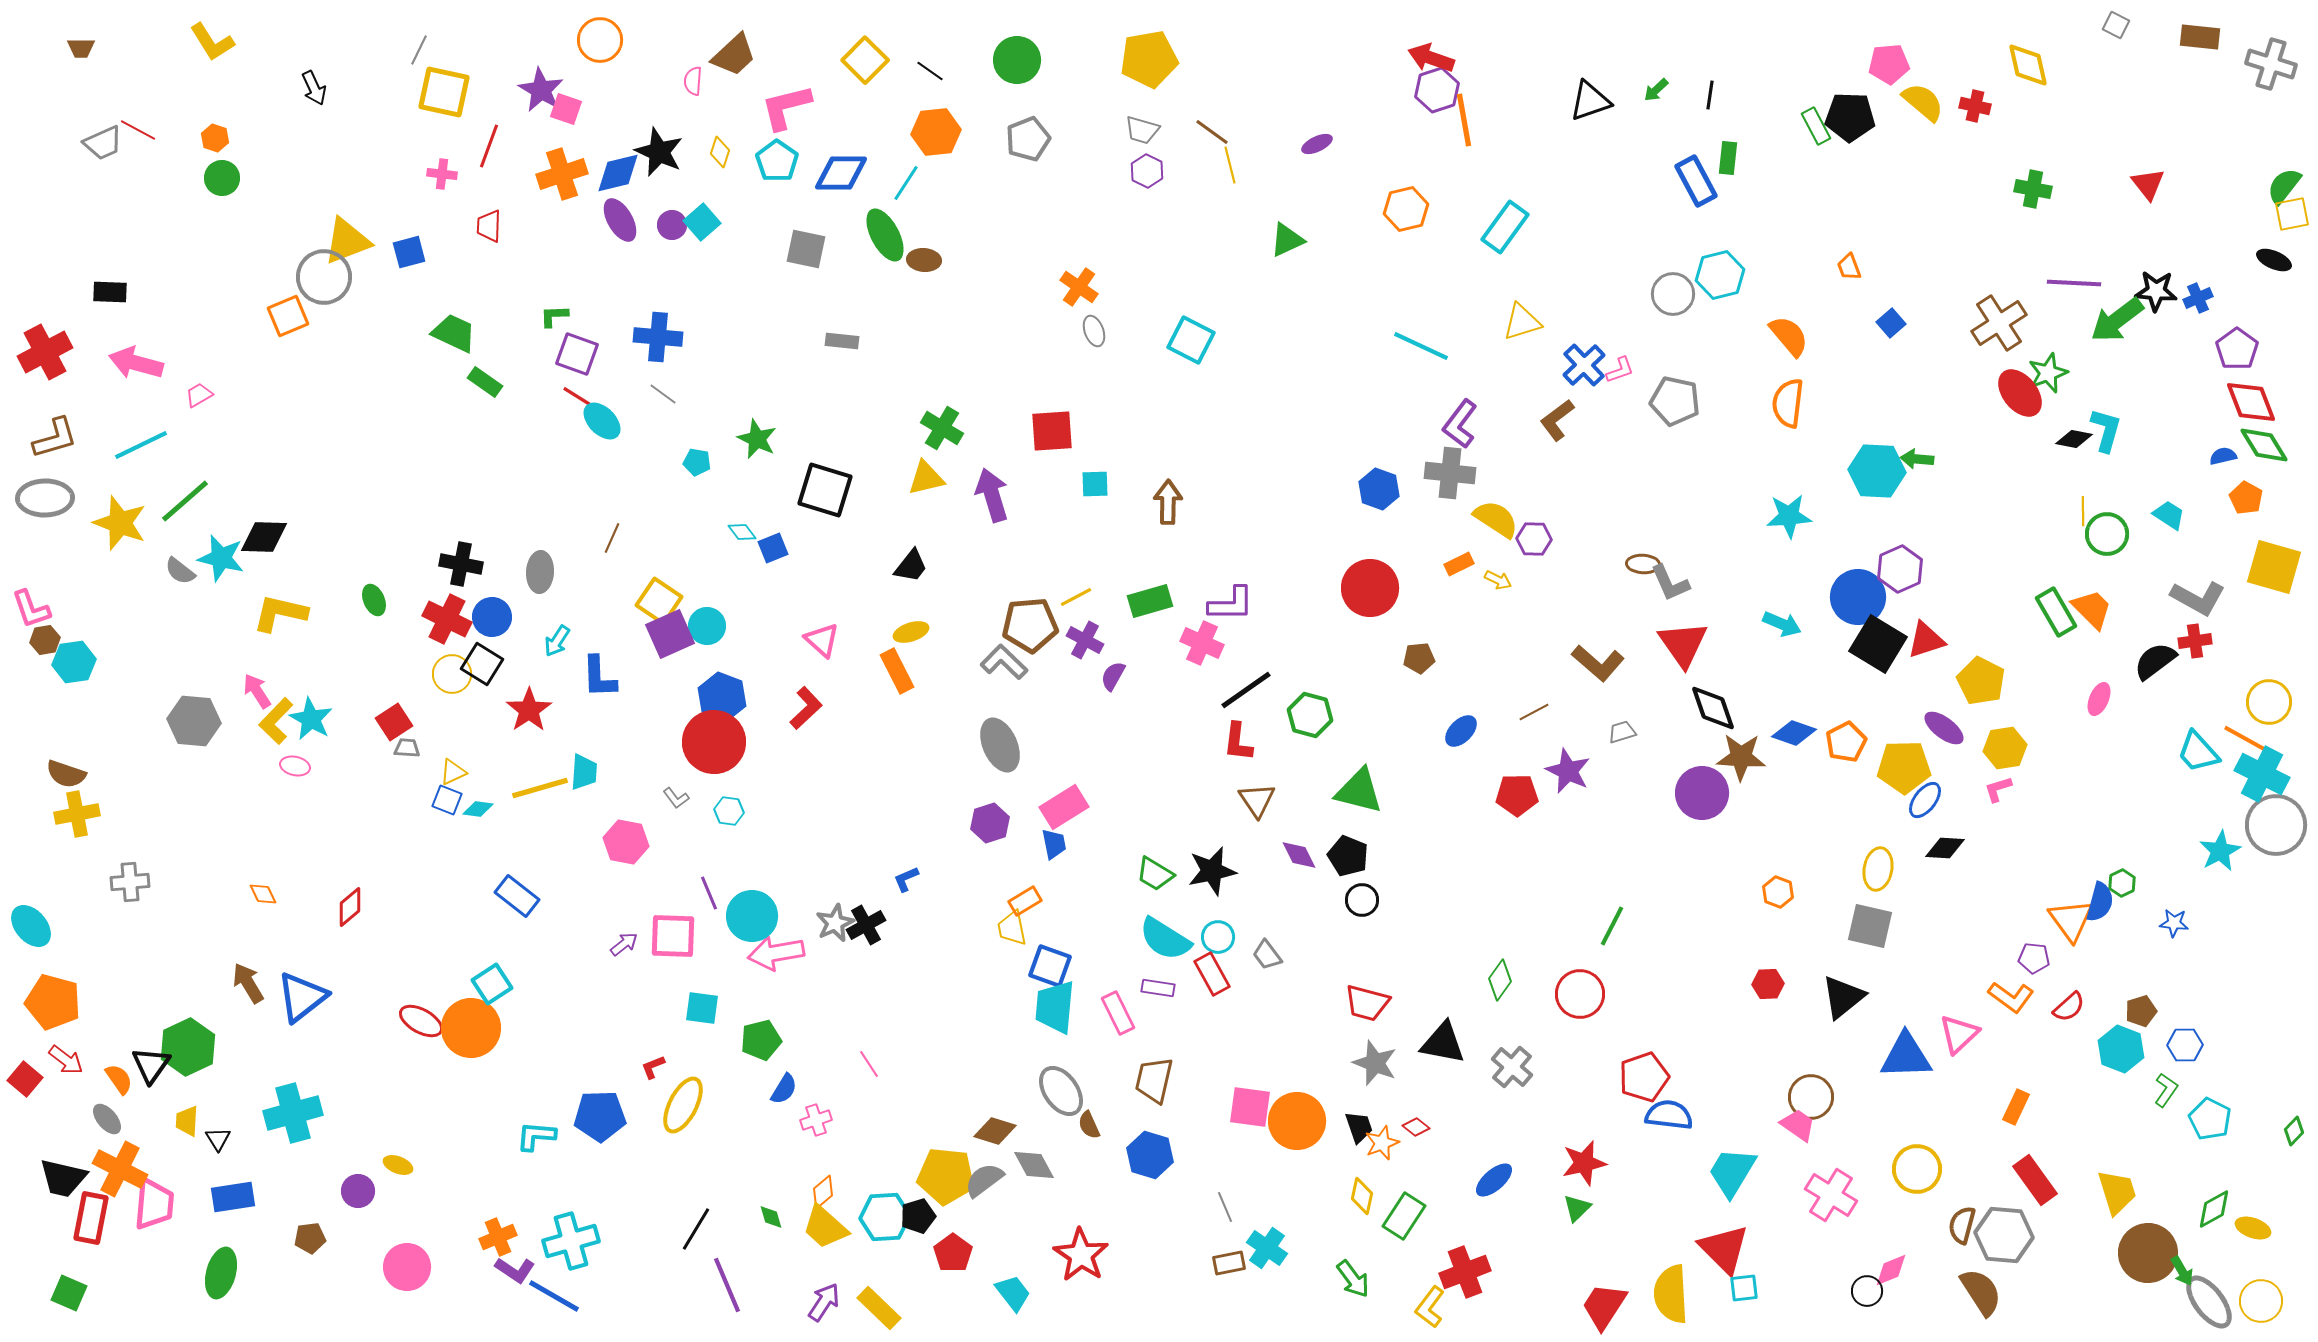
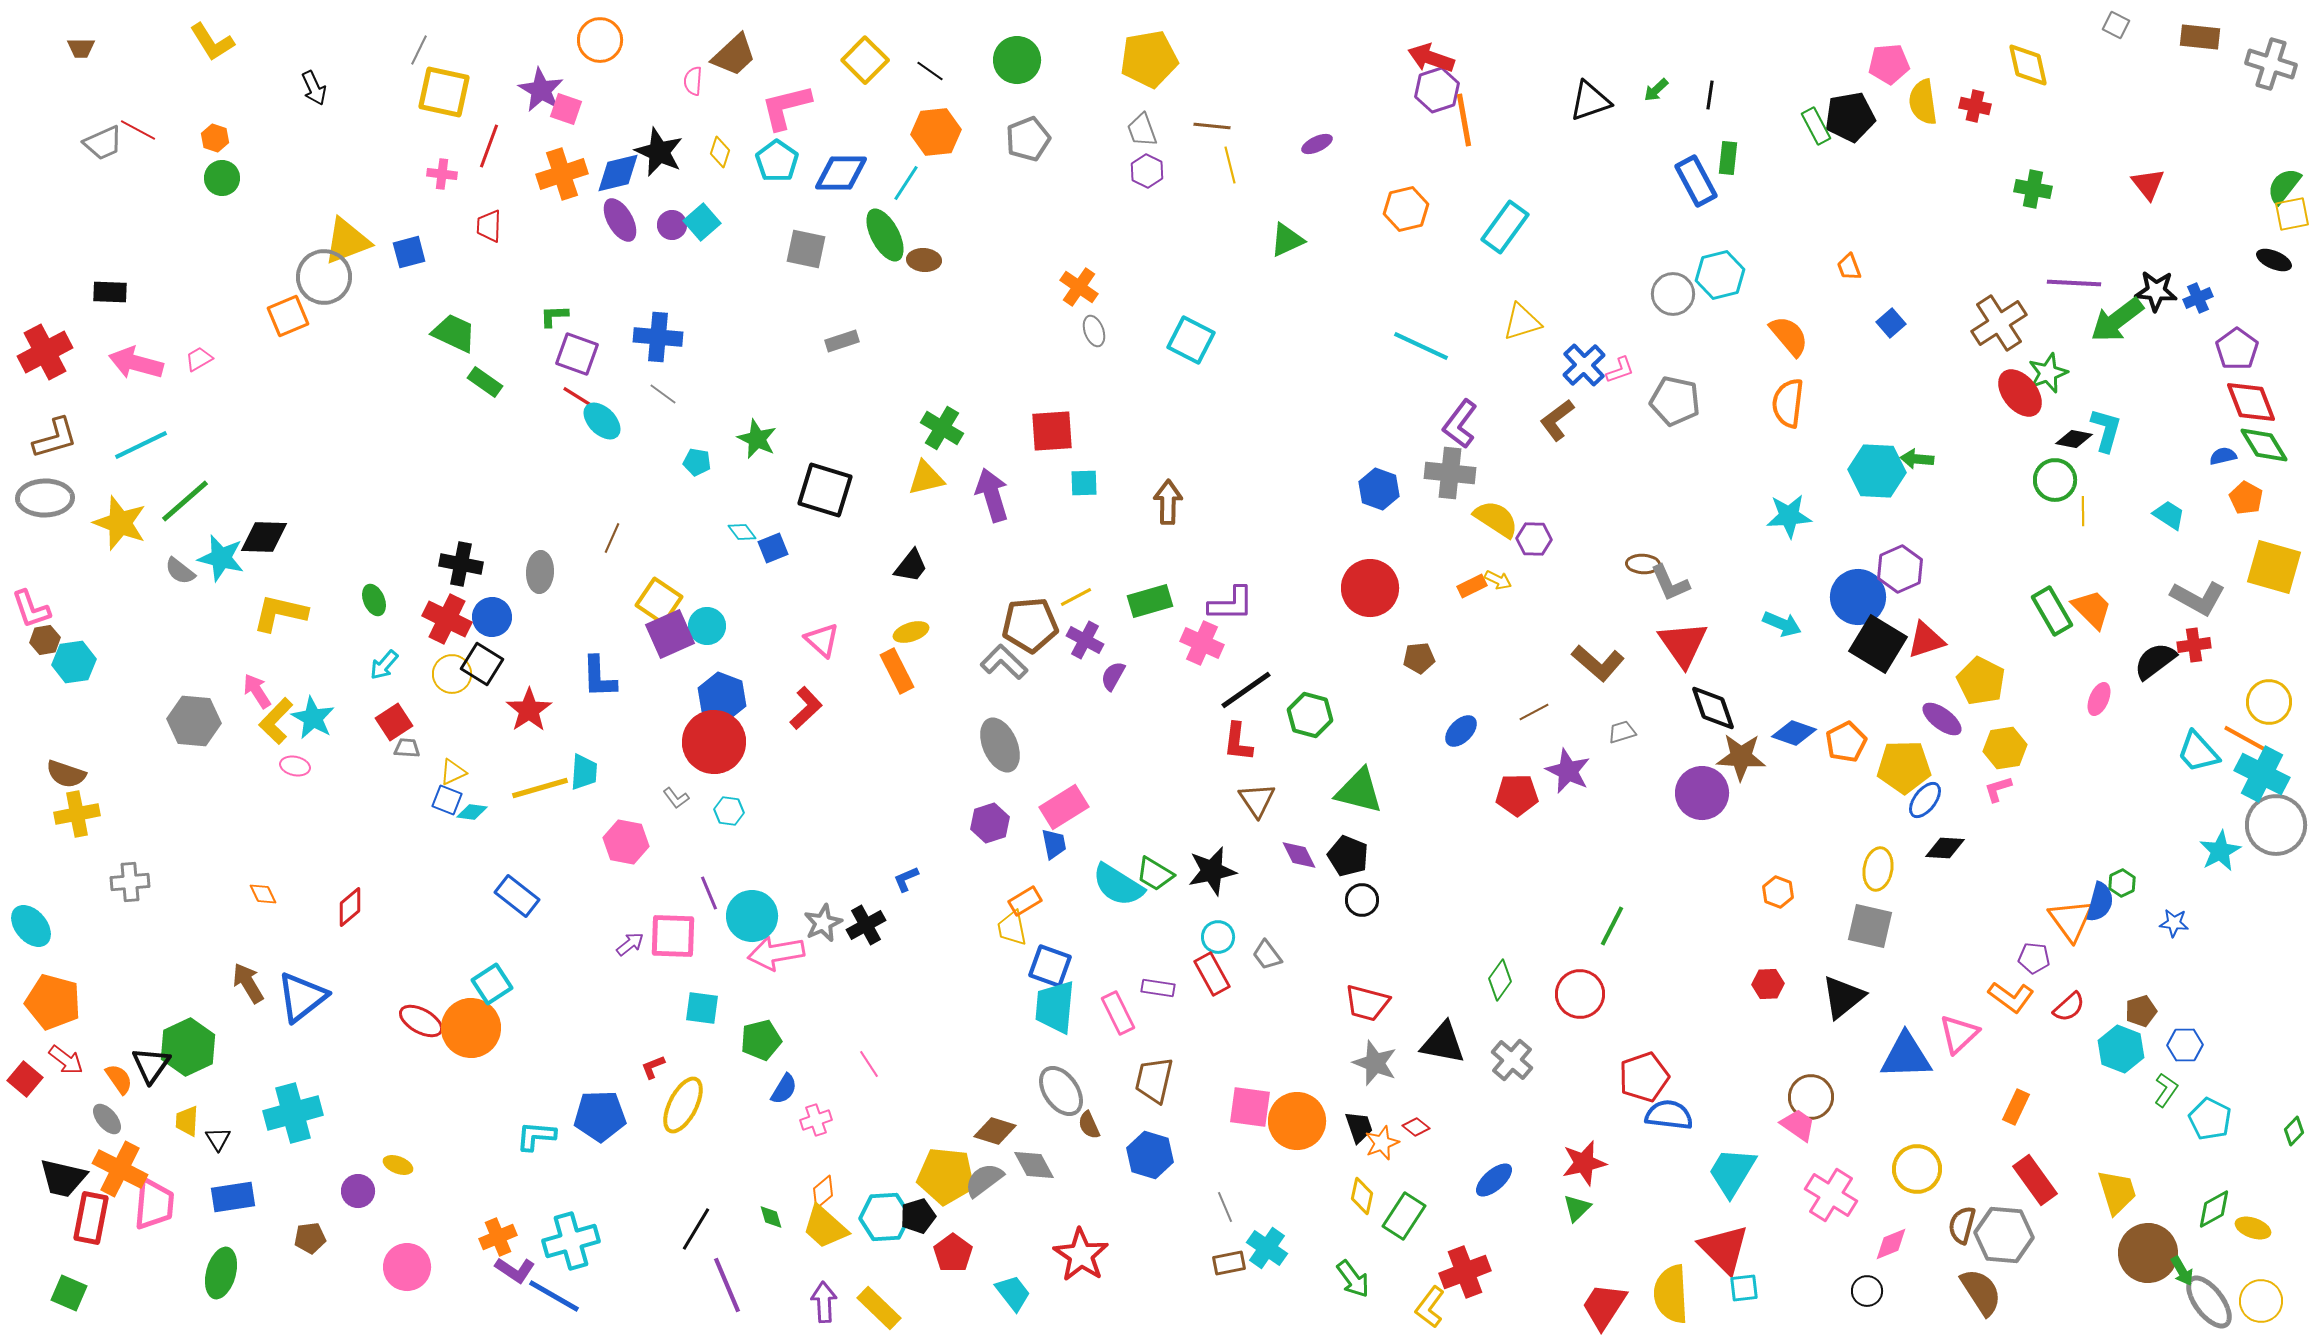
yellow semicircle at (1923, 102): rotated 138 degrees counterclockwise
black pentagon at (1850, 117): rotated 12 degrees counterclockwise
gray trapezoid at (1142, 130): rotated 54 degrees clockwise
brown line at (1212, 132): moved 6 px up; rotated 30 degrees counterclockwise
gray rectangle at (842, 341): rotated 24 degrees counterclockwise
pink trapezoid at (199, 395): moved 36 px up
cyan square at (1095, 484): moved 11 px left, 1 px up
green circle at (2107, 534): moved 52 px left, 54 px up
orange rectangle at (1459, 564): moved 13 px right, 22 px down
green rectangle at (2056, 612): moved 4 px left, 1 px up
cyan arrow at (557, 641): moved 173 px left, 24 px down; rotated 8 degrees clockwise
red cross at (2195, 641): moved 1 px left, 4 px down
cyan star at (311, 719): moved 2 px right, 1 px up
purple ellipse at (1944, 728): moved 2 px left, 9 px up
cyan diamond at (478, 809): moved 6 px left, 3 px down
gray star at (835, 923): moved 12 px left
cyan semicircle at (1165, 939): moved 47 px left, 54 px up
purple arrow at (624, 944): moved 6 px right
gray cross at (1512, 1067): moved 7 px up
pink diamond at (1891, 1270): moved 26 px up
purple arrow at (824, 1302): rotated 36 degrees counterclockwise
